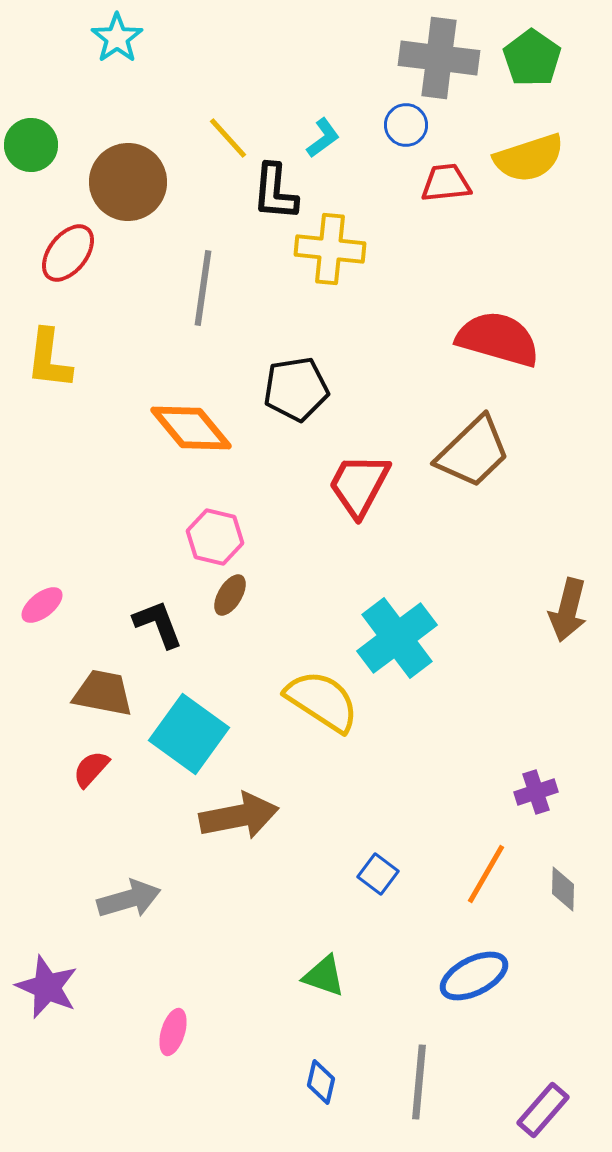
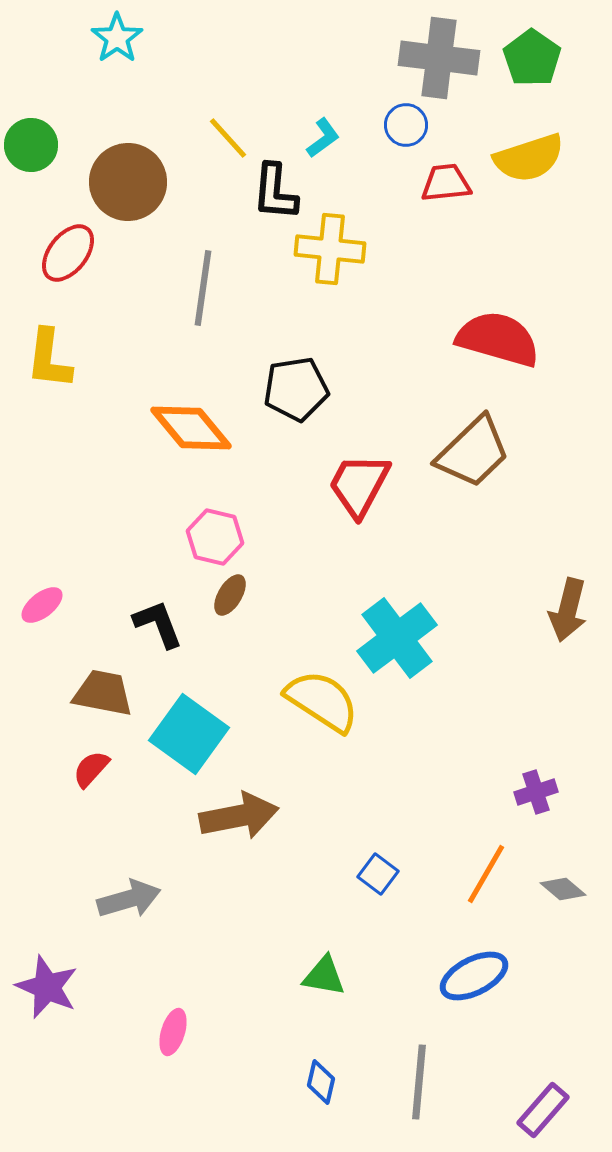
gray diamond at (563, 889): rotated 51 degrees counterclockwise
green triangle at (324, 976): rotated 9 degrees counterclockwise
